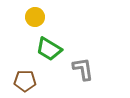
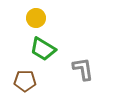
yellow circle: moved 1 px right, 1 px down
green trapezoid: moved 6 px left
